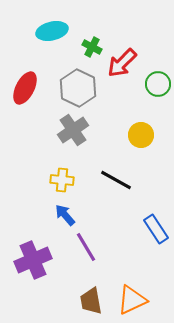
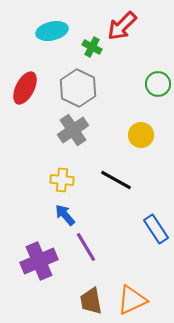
red arrow: moved 37 px up
purple cross: moved 6 px right, 1 px down
